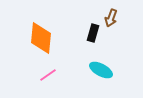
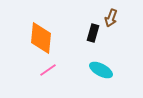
pink line: moved 5 px up
